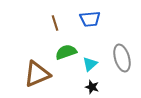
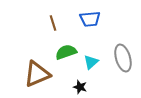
brown line: moved 2 px left
gray ellipse: moved 1 px right
cyan triangle: moved 1 px right, 2 px up
black star: moved 12 px left
